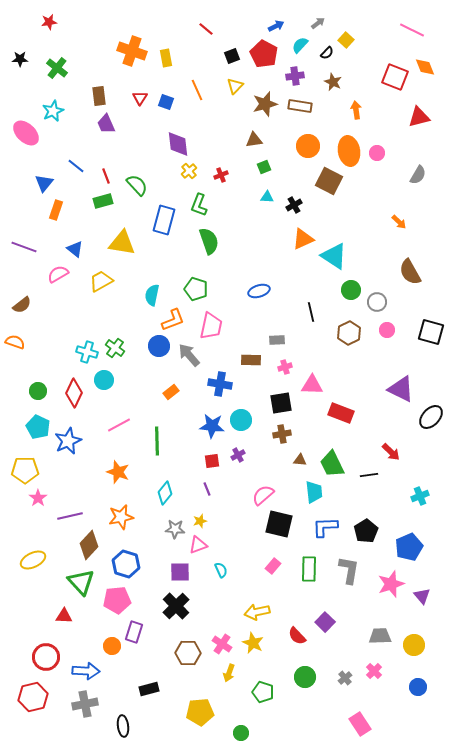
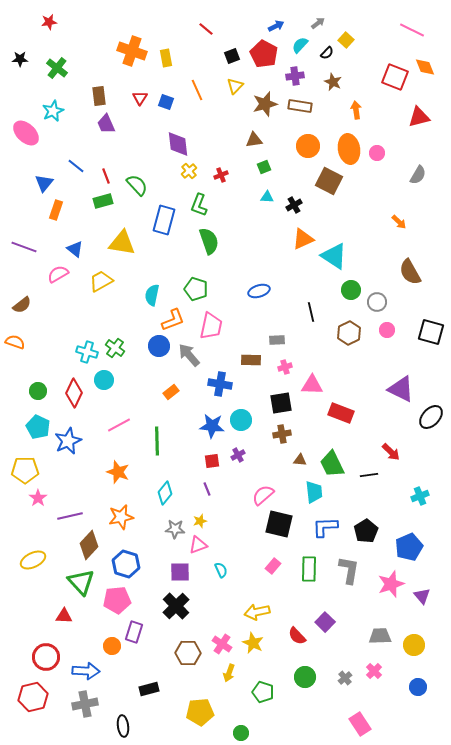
orange ellipse at (349, 151): moved 2 px up
